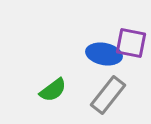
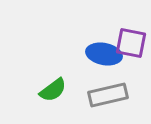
gray rectangle: rotated 39 degrees clockwise
